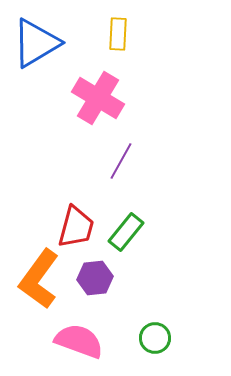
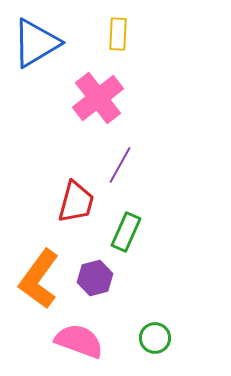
pink cross: rotated 21 degrees clockwise
purple line: moved 1 px left, 4 px down
red trapezoid: moved 25 px up
green rectangle: rotated 15 degrees counterclockwise
purple hexagon: rotated 8 degrees counterclockwise
